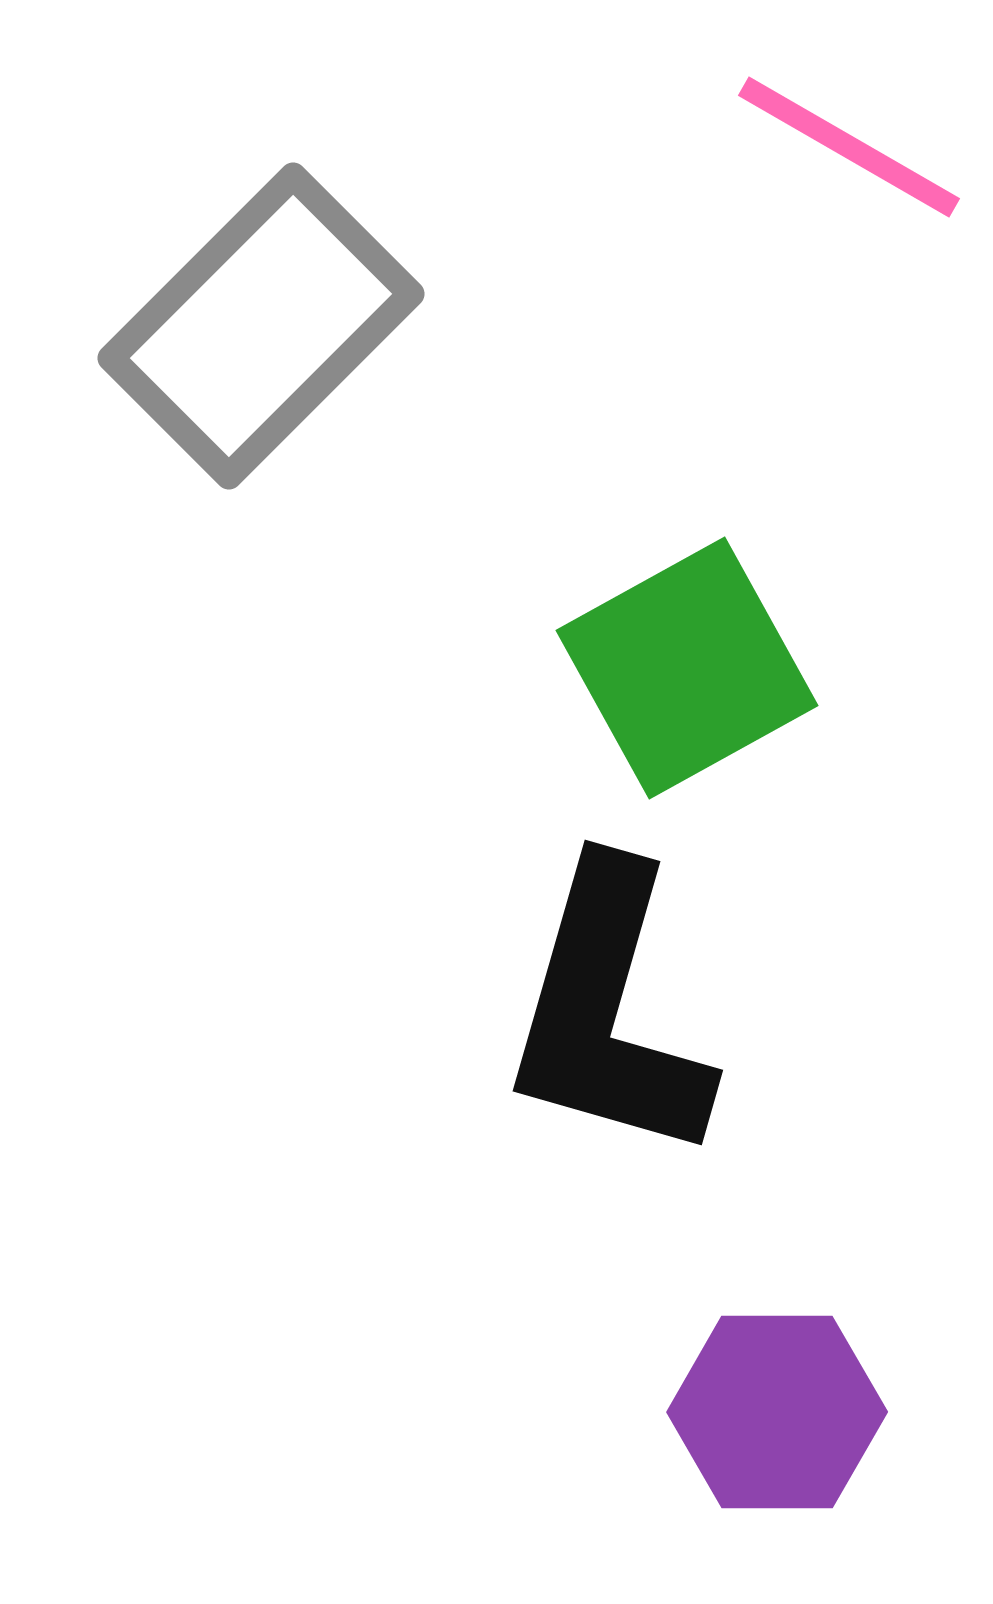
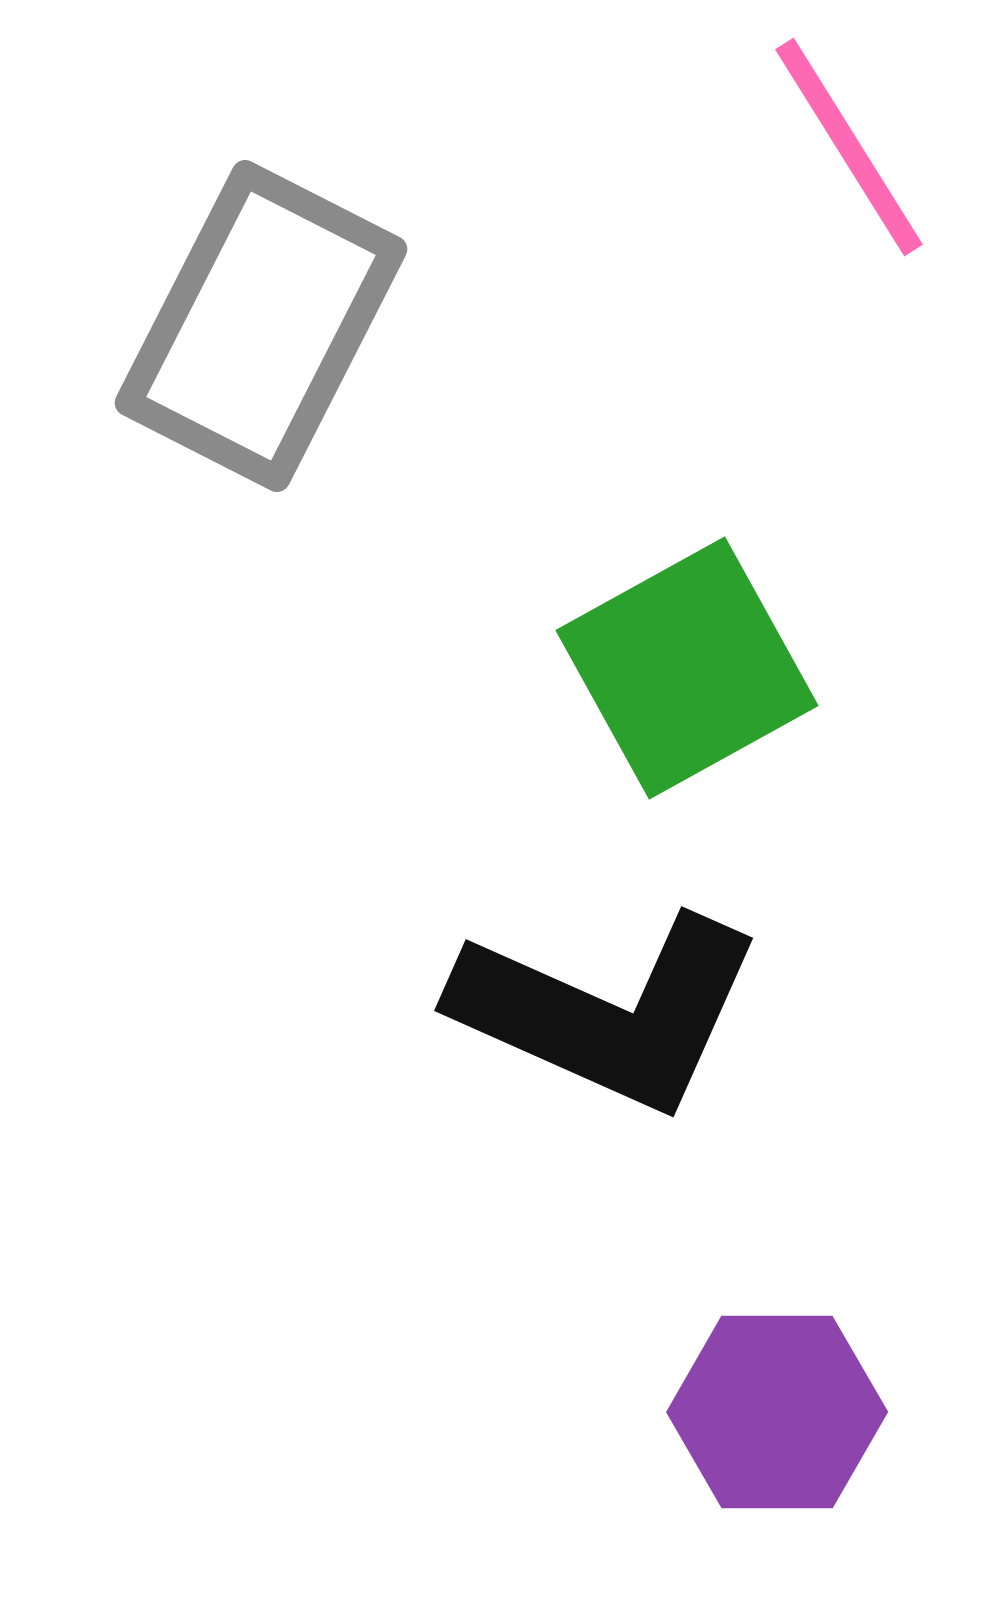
pink line: rotated 28 degrees clockwise
gray rectangle: rotated 18 degrees counterclockwise
black L-shape: rotated 82 degrees counterclockwise
